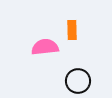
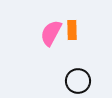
pink semicircle: moved 6 px right, 14 px up; rotated 56 degrees counterclockwise
